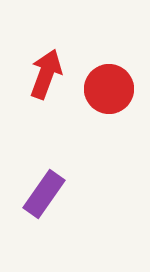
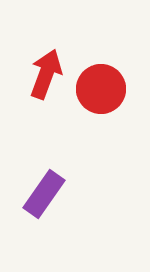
red circle: moved 8 px left
